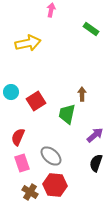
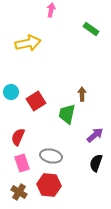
gray ellipse: rotated 30 degrees counterclockwise
red hexagon: moved 6 px left
brown cross: moved 11 px left
